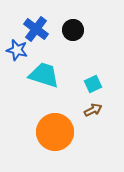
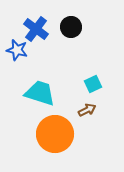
black circle: moved 2 px left, 3 px up
cyan trapezoid: moved 4 px left, 18 px down
brown arrow: moved 6 px left
orange circle: moved 2 px down
